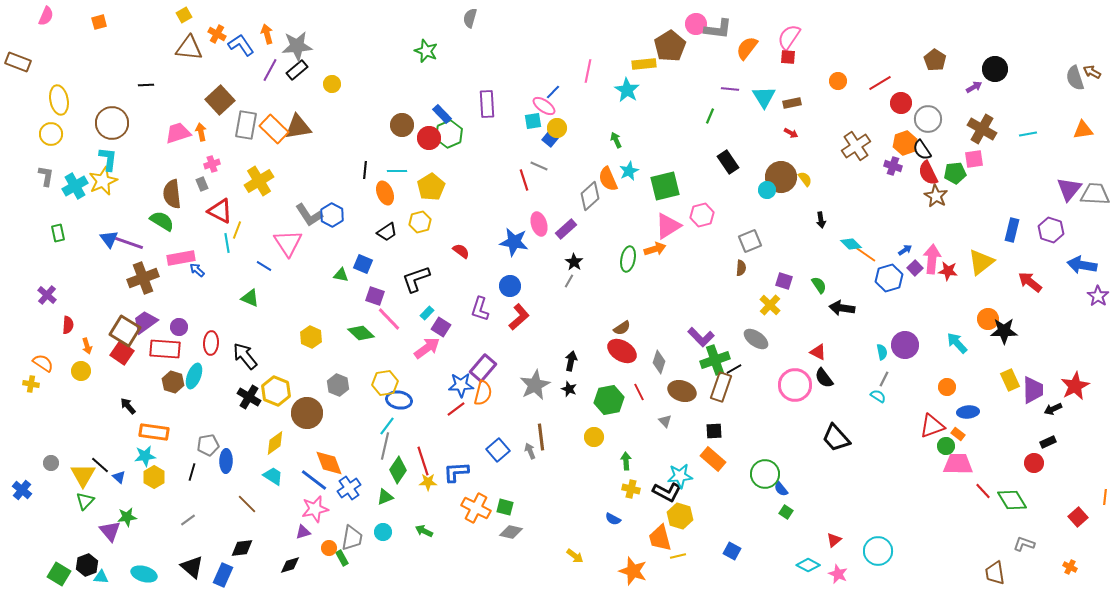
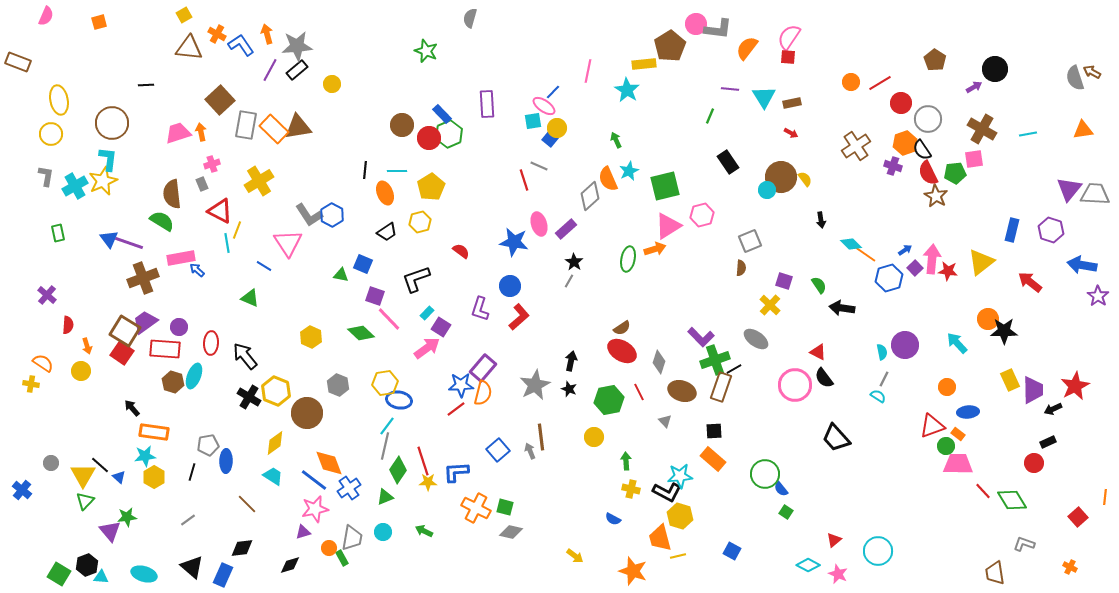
orange circle at (838, 81): moved 13 px right, 1 px down
black arrow at (128, 406): moved 4 px right, 2 px down
